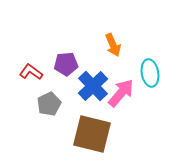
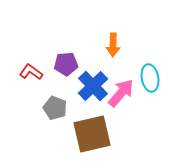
orange arrow: rotated 25 degrees clockwise
cyan ellipse: moved 5 px down
gray pentagon: moved 6 px right, 4 px down; rotated 25 degrees counterclockwise
brown square: rotated 27 degrees counterclockwise
